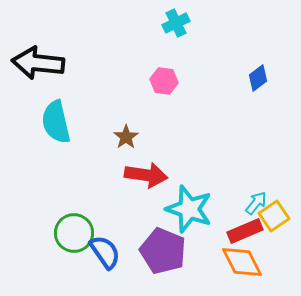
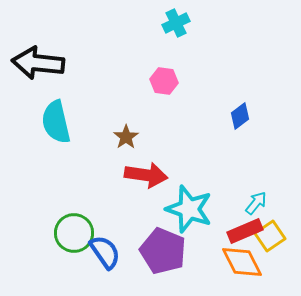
blue diamond: moved 18 px left, 38 px down
yellow square: moved 4 px left, 20 px down
